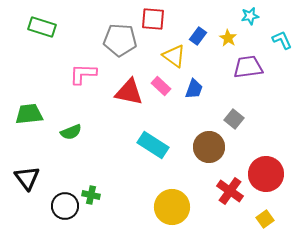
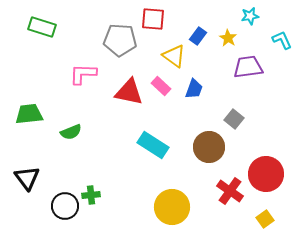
green cross: rotated 18 degrees counterclockwise
